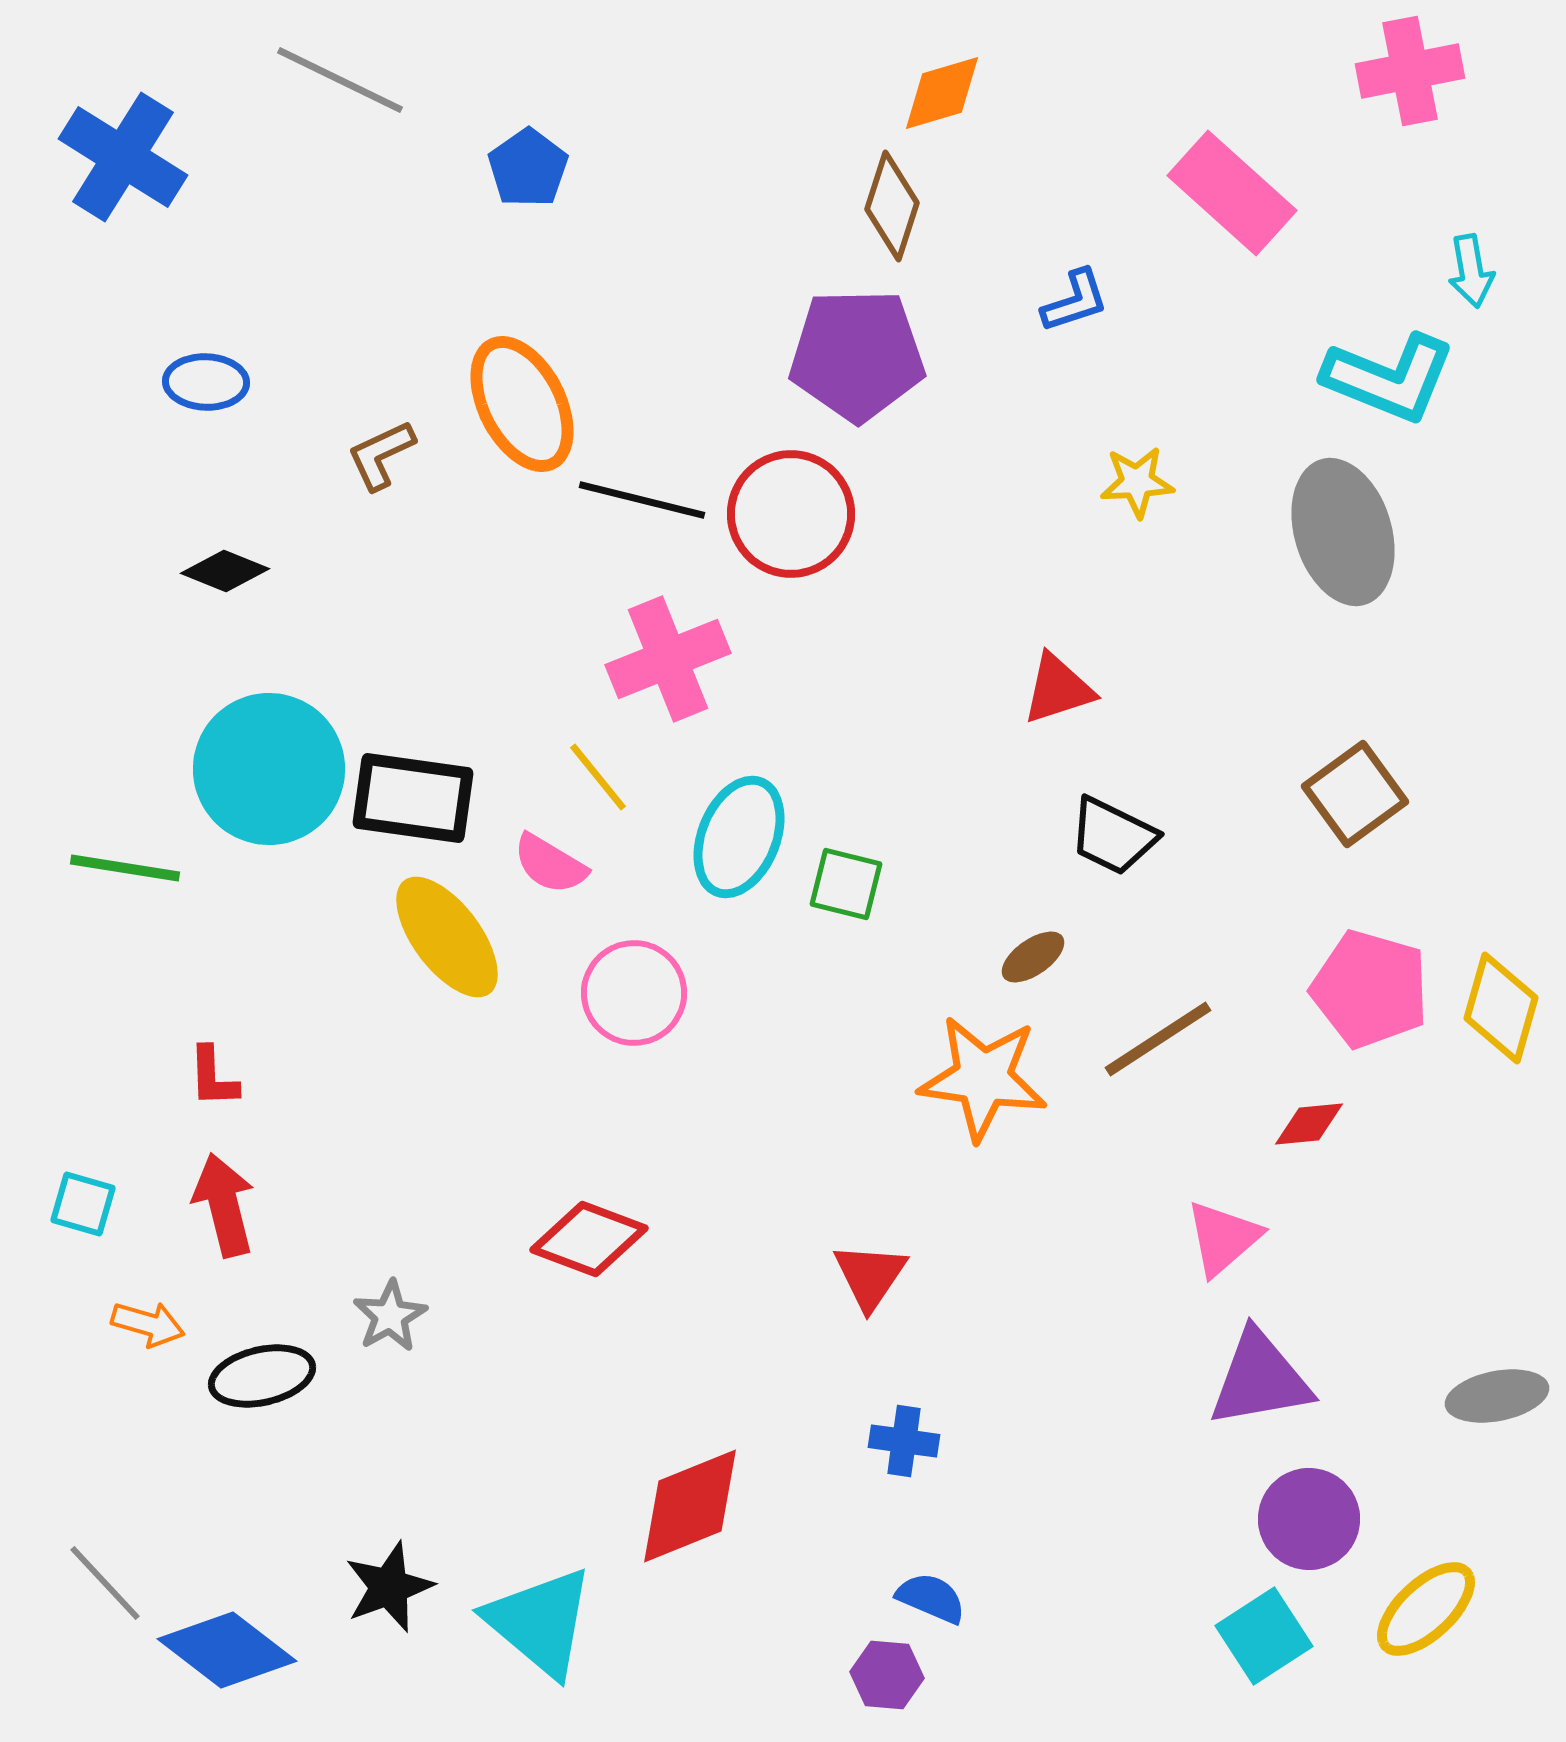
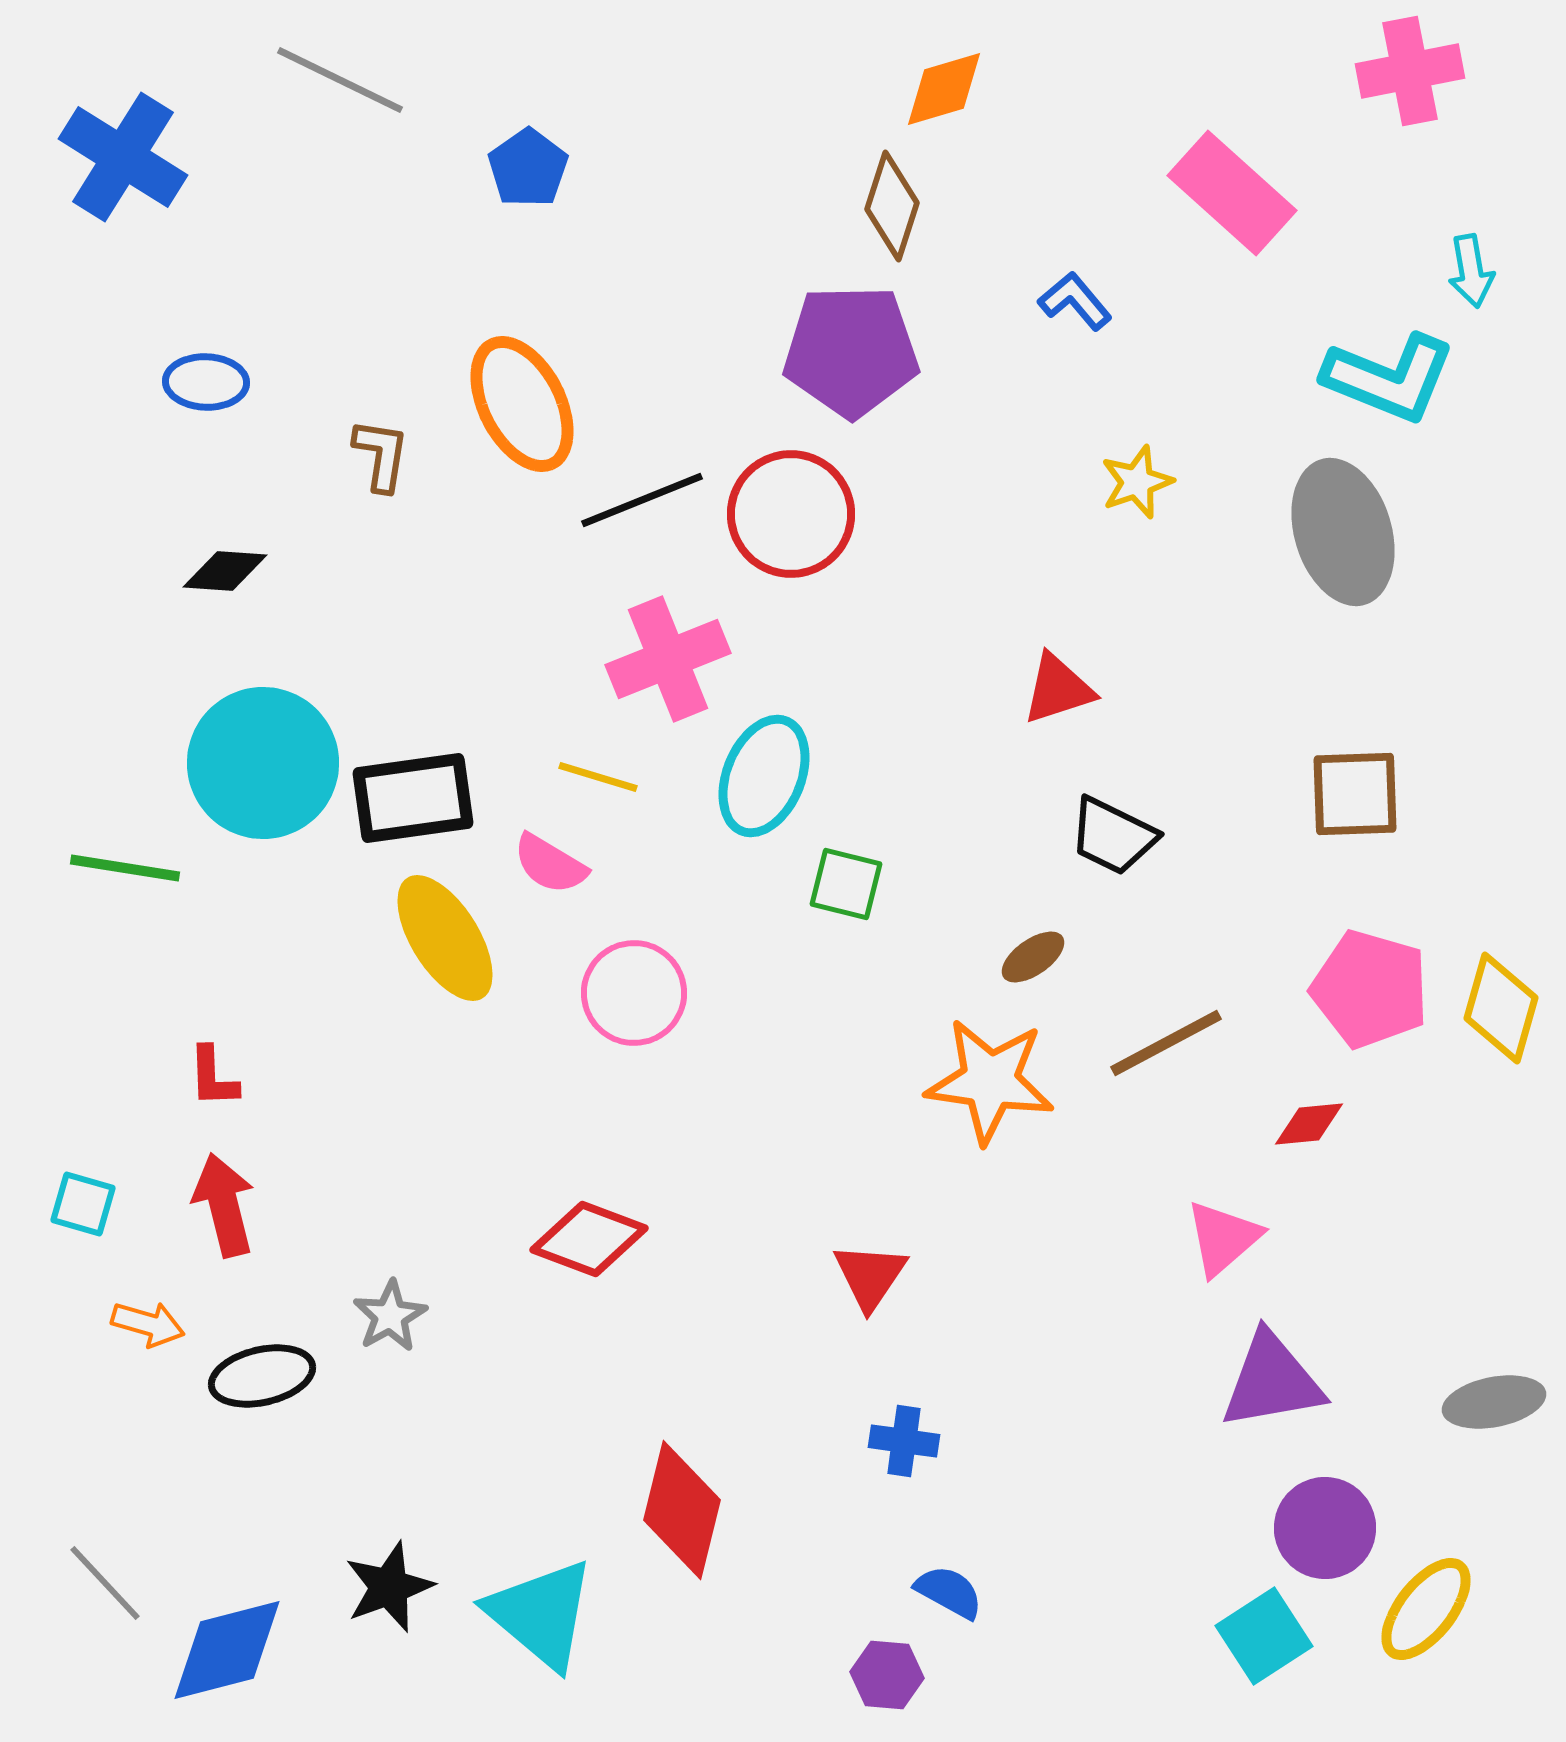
orange diamond at (942, 93): moved 2 px right, 4 px up
blue L-shape at (1075, 301): rotated 112 degrees counterclockwise
purple pentagon at (857, 355): moved 6 px left, 4 px up
brown L-shape at (381, 455): rotated 124 degrees clockwise
yellow star at (1137, 482): rotated 16 degrees counterclockwise
black line at (642, 500): rotated 36 degrees counterclockwise
black diamond at (225, 571): rotated 18 degrees counterclockwise
cyan circle at (269, 769): moved 6 px left, 6 px up
yellow line at (598, 777): rotated 34 degrees counterclockwise
brown square at (1355, 794): rotated 34 degrees clockwise
black rectangle at (413, 798): rotated 16 degrees counterclockwise
cyan ellipse at (739, 837): moved 25 px right, 61 px up
yellow ellipse at (447, 937): moved 2 px left, 1 px down; rotated 5 degrees clockwise
brown line at (1158, 1039): moved 8 px right, 4 px down; rotated 5 degrees clockwise
orange star at (983, 1078): moved 7 px right, 3 px down
purple triangle at (1260, 1379): moved 12 px right, 2 px down
gray ellipse at (1497, 1396): moved 3 px left, 6 px down
red diamond at (690, 1506): moved 8 px left, 4 px down; rotated 54 degrees counterclockwise
purple circle at (1309, 1519): moved 16 px right, 9 px down
blue semicircle at (931, 1598): moved 18 px right, 6 px up; rotated 6 degrees clockwise
yellow ellipse at (1426, 1609): rotated 9 degrees counterclockwise
cyan triangle at (540, 1622): moved 1 px right, 8 px up
blue diamond at (227, 1650): rotated 52 degrees counterclockwise
